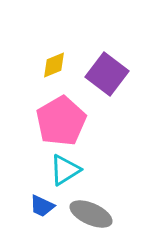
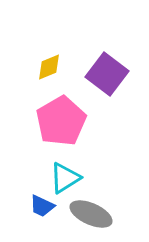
yellow diamond: moved 5 px left, 2 px down
cyan triangle: moved 8 px down
